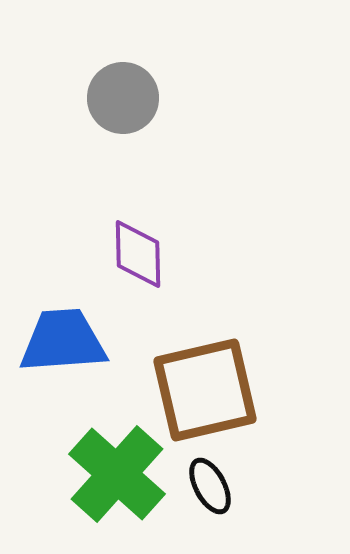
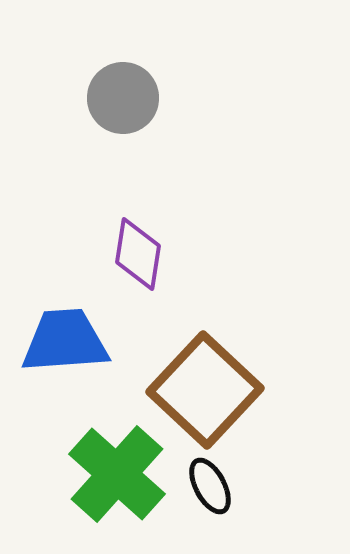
purple diamond: rotated 10 degrees clockwise
blue trapezoid: moved 2 px right
brown square: rotated 34 degrees counterclockwise
